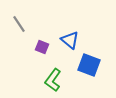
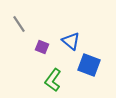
blue triangle: moved 1 px right, 1 px down
